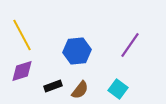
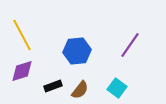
cyan square: moved 1 px left, 1 px up
